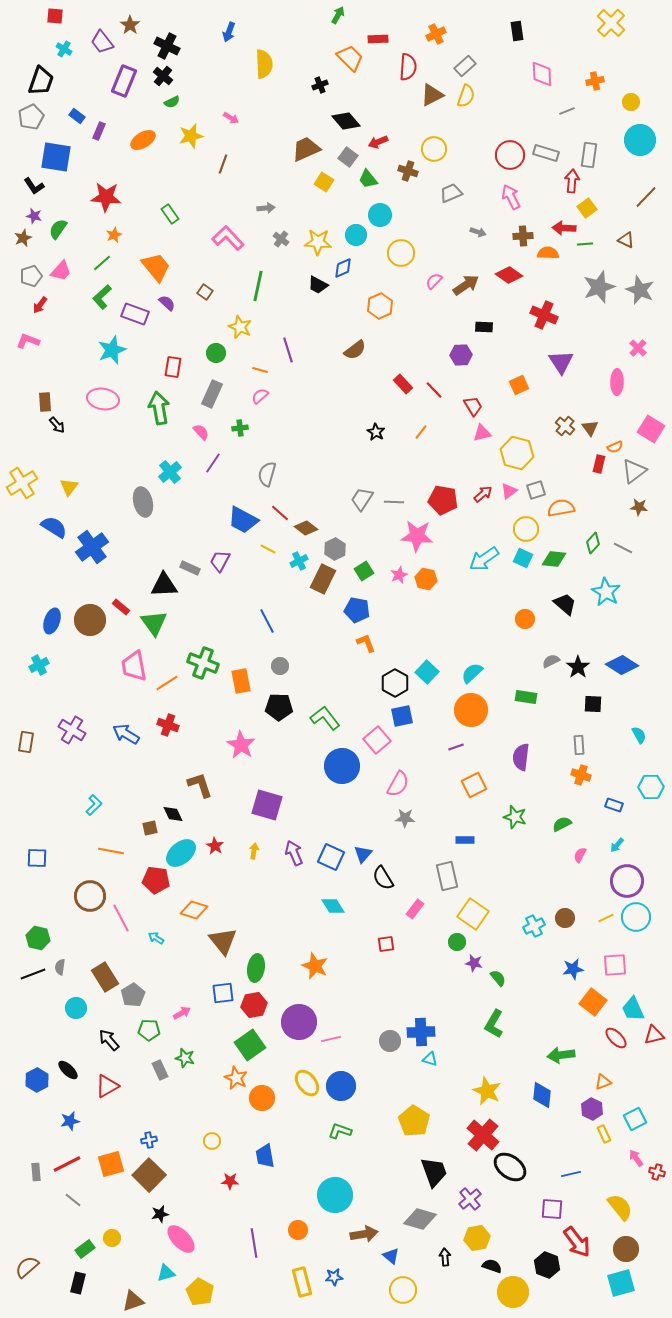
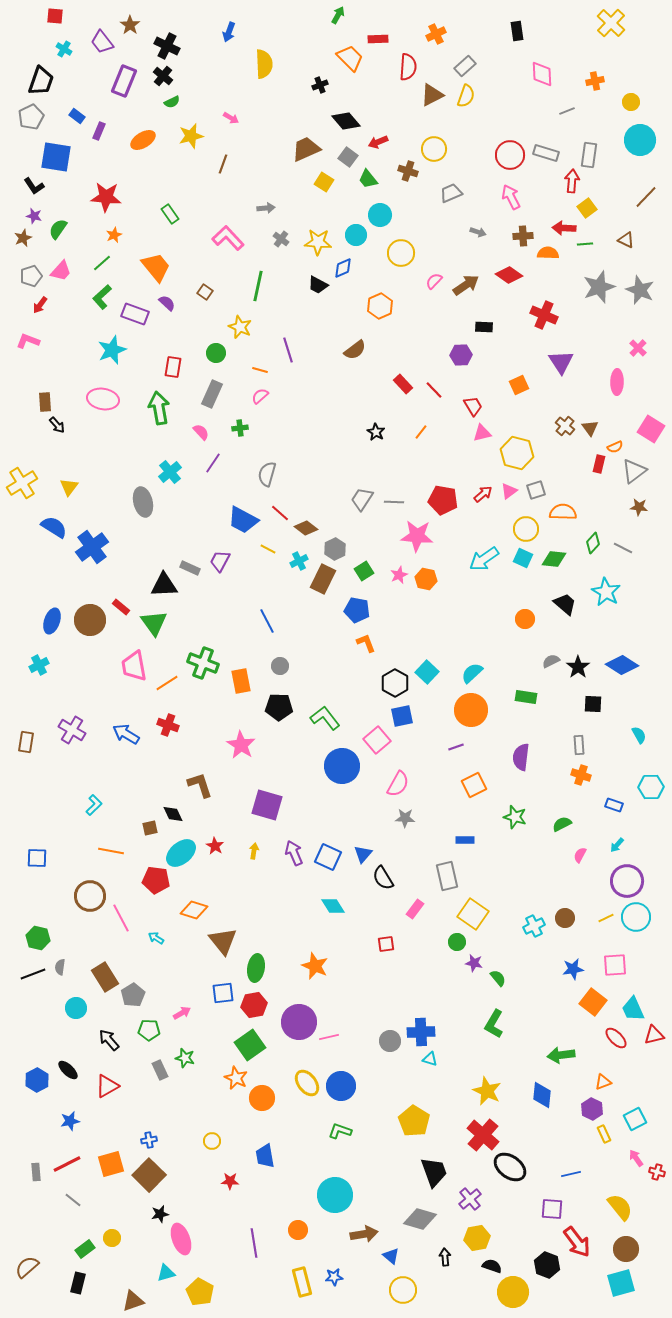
orange semicircle at (561, 508): moved 2 px right, 4 px down; rotated 12 degrees clockwise
blue square at (331, 857): moved 3 px left
pink line at (331, 1039): moved 2 px left, 2 px up
pink ellipse at (181, 1239): rotated 24 degrees clockwise
